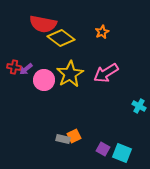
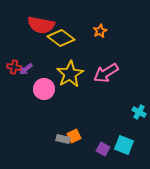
red semicircle: moved 2 px left, 1 px down
orange star: moved 2 px left, 1 px up
pink circle: moved 9 px down
cyan cross: moved 6 px down
cyan square: moved 2 px right, 8 px up
